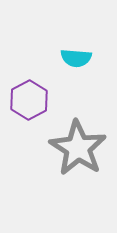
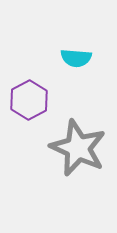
gray star: rotated 8 degrees counterclockwise
